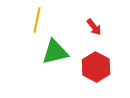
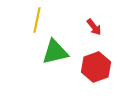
red hexagon: rotated 12 degrees clockwise
